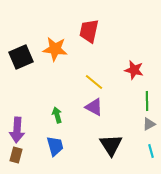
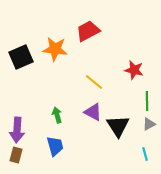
red trapezoid: moved 1 px left; rotated 50 degrees clockwise
purple triangle: moved 1 px left, 5 px down
black triangle: moved 7 px right, 19 px up
cyan line: moved 6 px left, 3 px down
